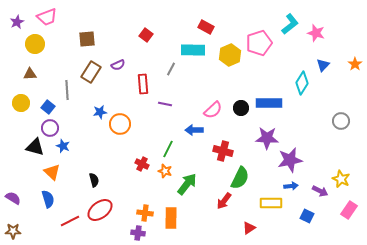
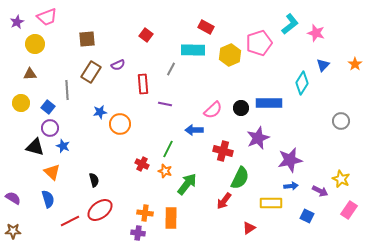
purple star at (267, 138): moved 9 px left; rotated 25 degrees counterclockwise
